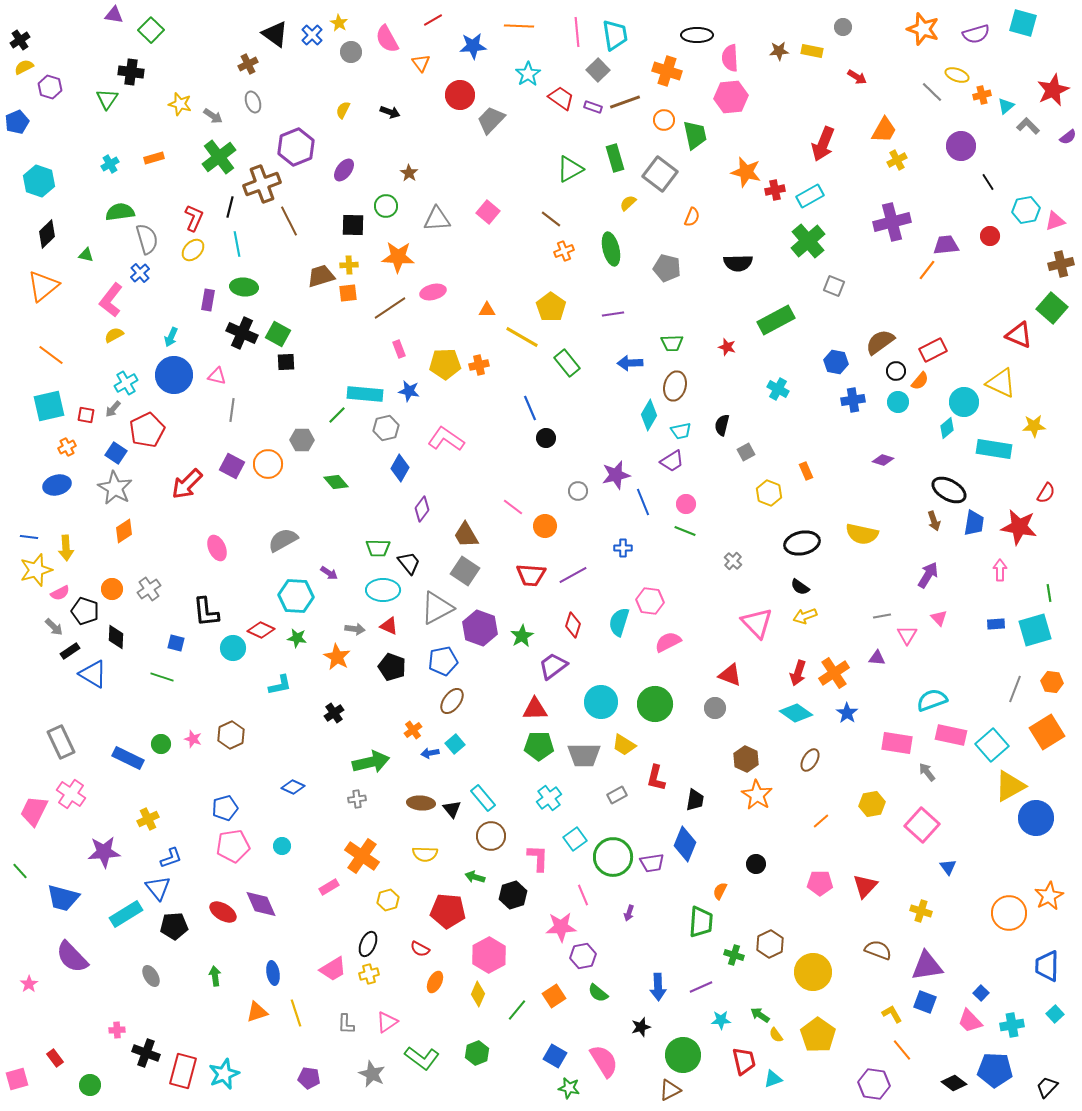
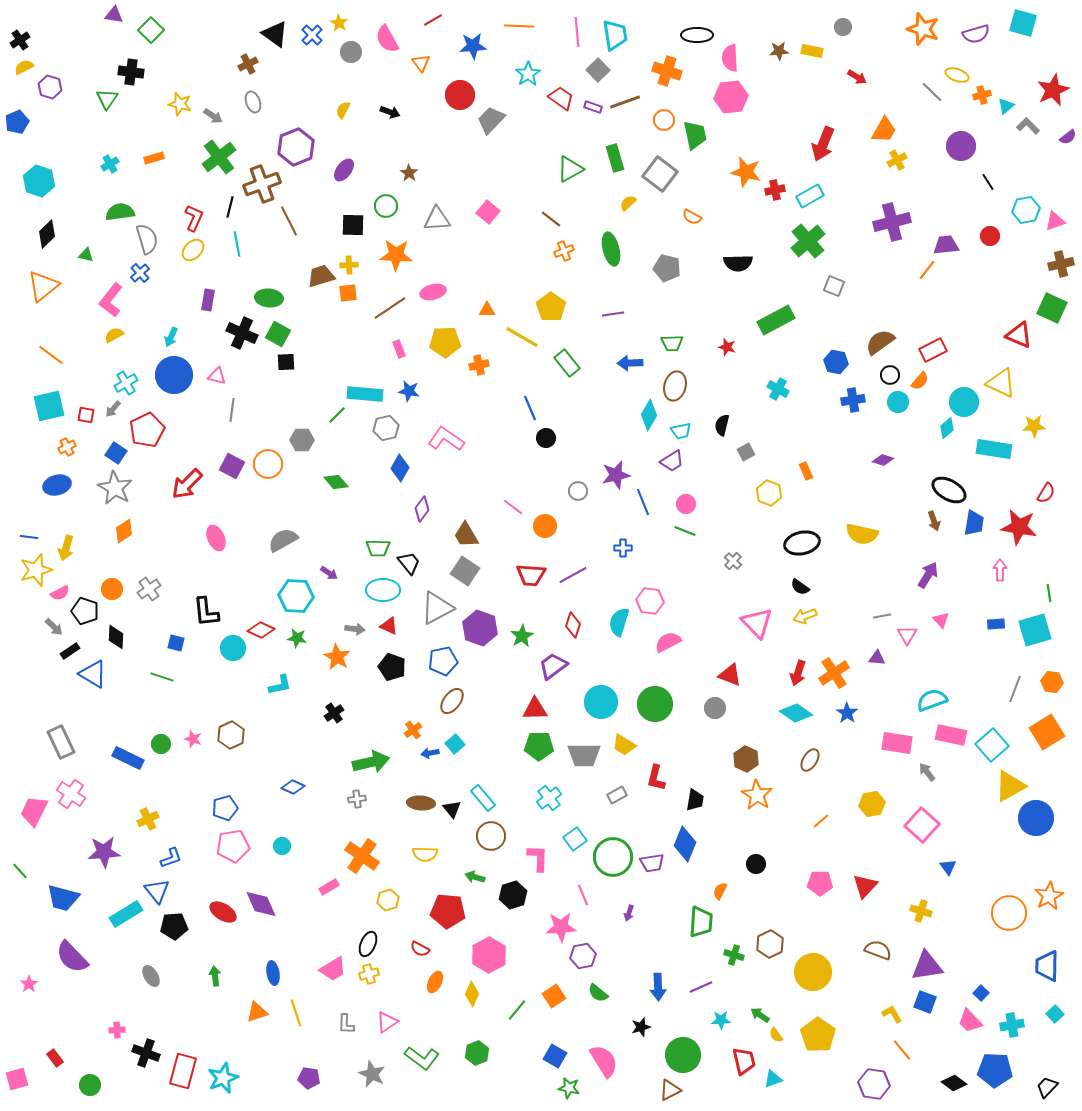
orange semicircle at (692, 217): rotated 96 degrees clockwise
orange star at (398, 257): moved 2 px left, 2 px up
green ellipse at (244, 287): moved 25 px right, 11 px down
green square at (1052, 308): rotated 16 degrees counterclockwise
yellow pentagon at (445, 364): moved 22 px up
black circle at (896, 371): moved 6 px left, 4 px down
yellow arrow at (66, 548): rotated 20 degrees clockwise
pink ellipse at (217, 548): moved 1 px left, 10 px up
pink triangle at (939, 618): moved 2 px right, 2 px down
blue triangle at (158, 888): moved 1 px left, 3 px down
yellow diamond at (478, 994): moved 6 px left
cyan star at (224, 1074): moved 1 px left, 4 px down
